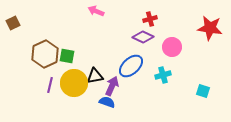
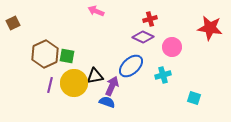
cyan square: moved 9 px left, 7 px down
